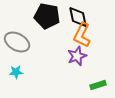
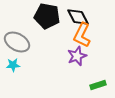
black diamond: rotated 15 degrees counterclockwise
cyan star: moved 3 px left, 7 px up
